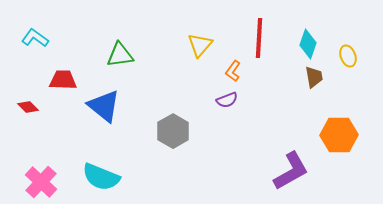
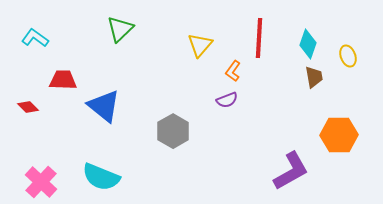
green triangle: moved 26 px up; rotated 36 degrees counterclockwise
